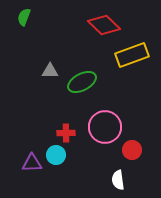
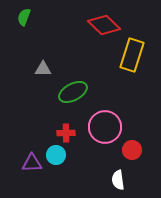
yellow rectangle: rotated 52 degrees counterclockwise
gray triangle: moved 7 px left, 2 px up
green ellipse: moved 9 px left, 10 px down
